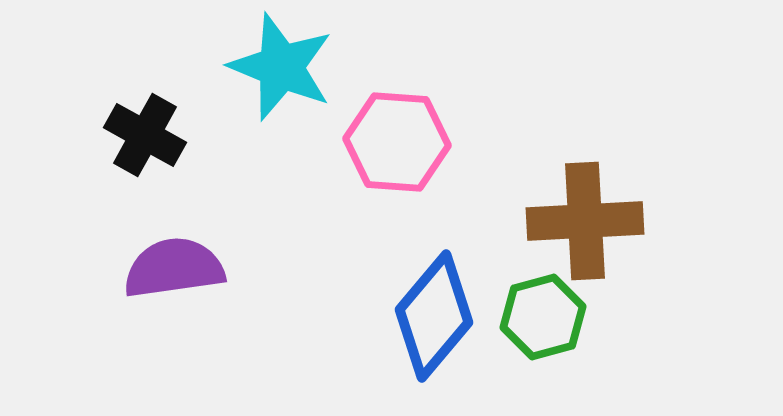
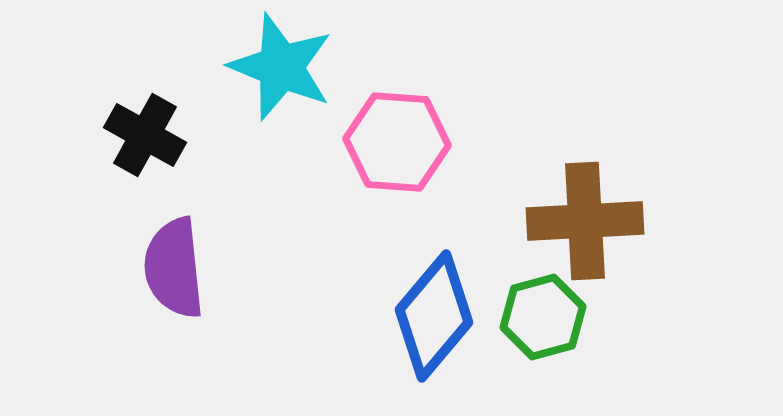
purple semicircle: rotated 88 degrees counterclockwise
